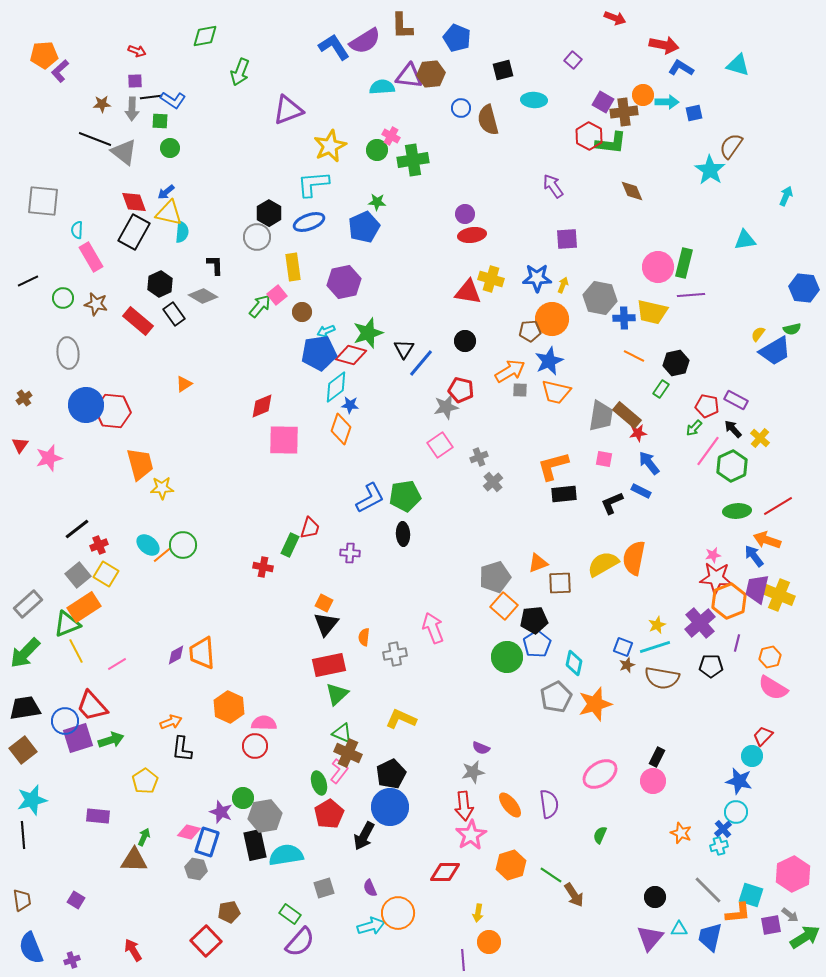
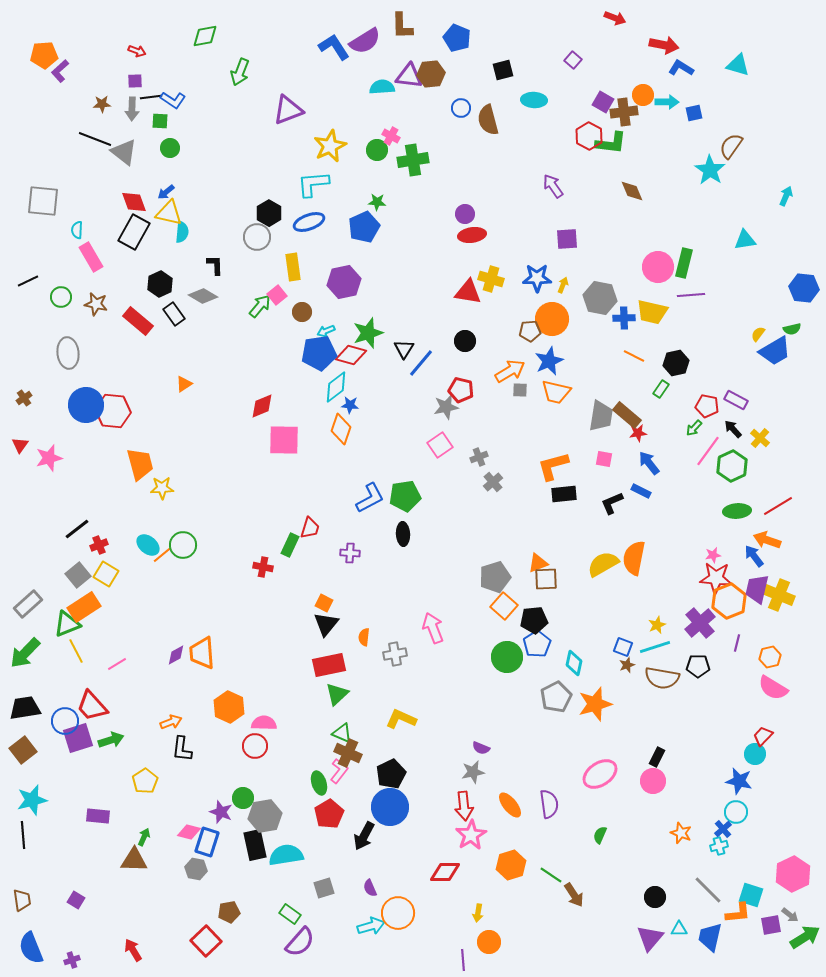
green circle at (63, 298): moved 2 px left, 1 px up
brown square at (560, 583): moved 14 px left, 4 px up
black pentagon at (711, 666): moved 13 px left
cyan circle at (752, 756): moved 3 px right, 2 px up
